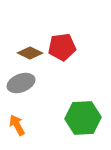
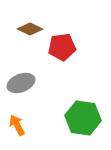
brown diamond: moved 24 px up
green hexagon: rotated 12 degrees clockwise
